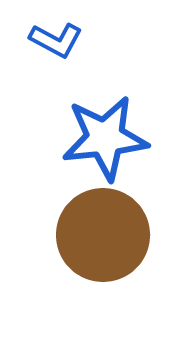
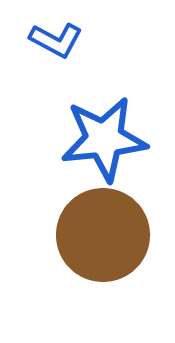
blue star: moved 1 px left, 1 px down
